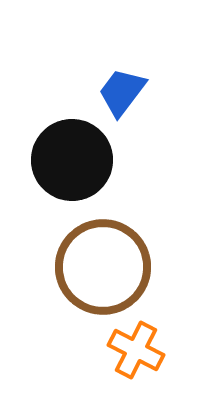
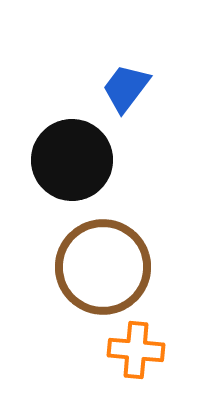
blue trapezoid: moved 4 px right, 4 px up
orange cross: rotated 22 degrees counterclockwise
